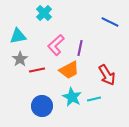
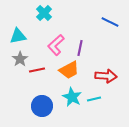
red arrow: moved 1 px left, 1 px down; rotated 55 degrees counterclockwise
